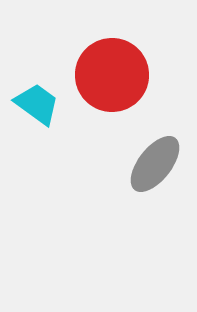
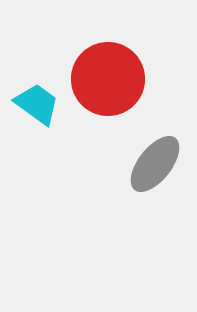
red circle: moved 4 px left, 4 px down
